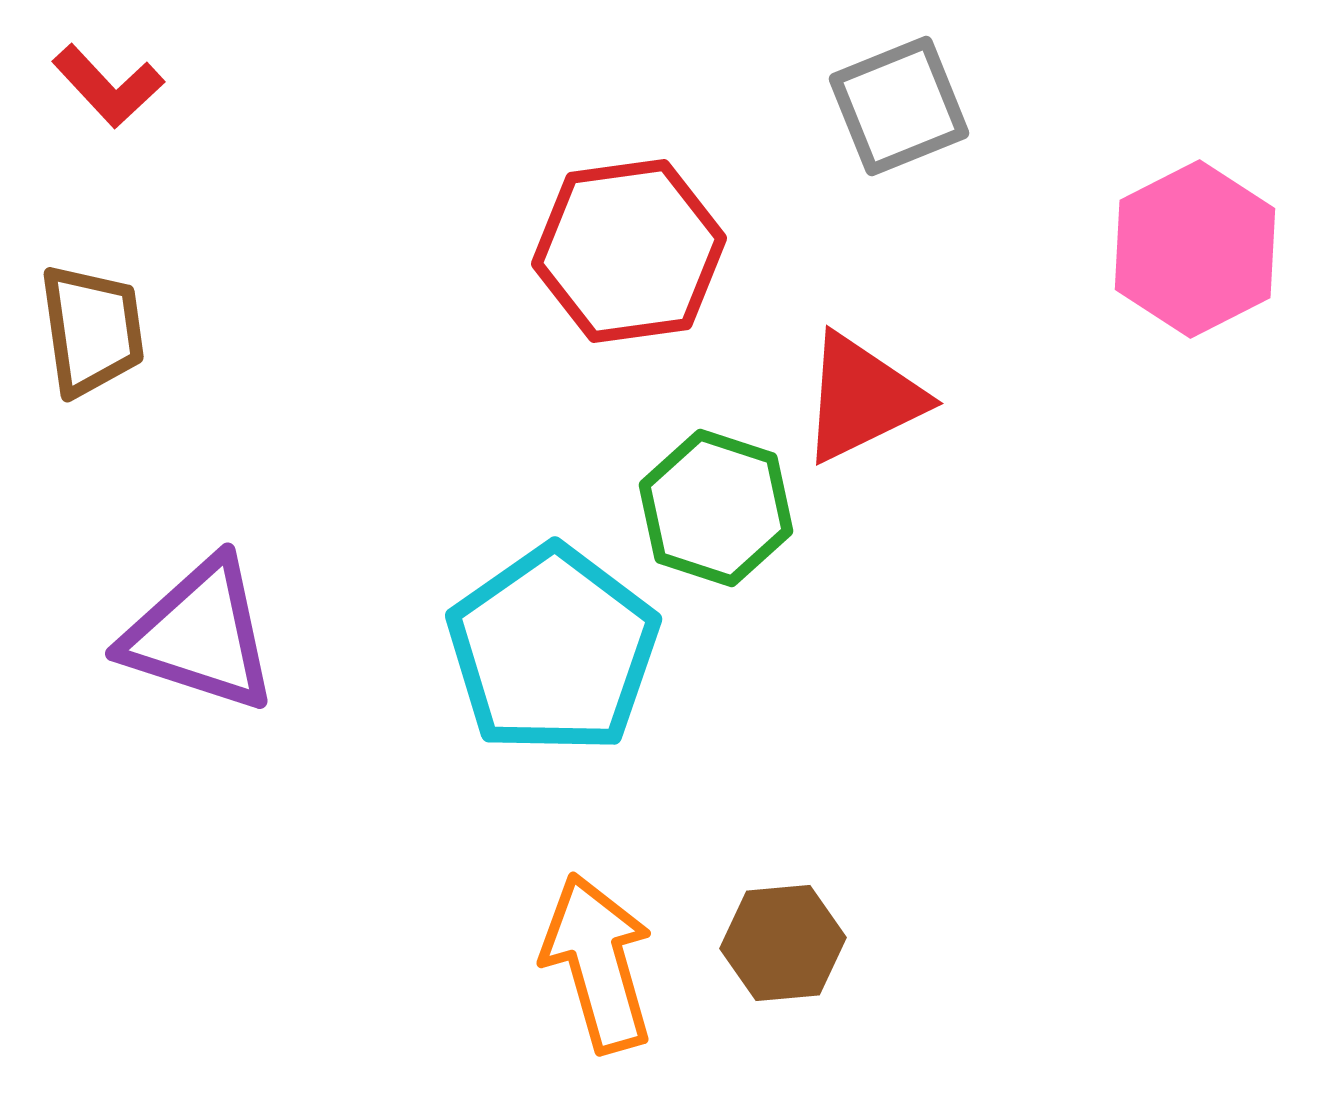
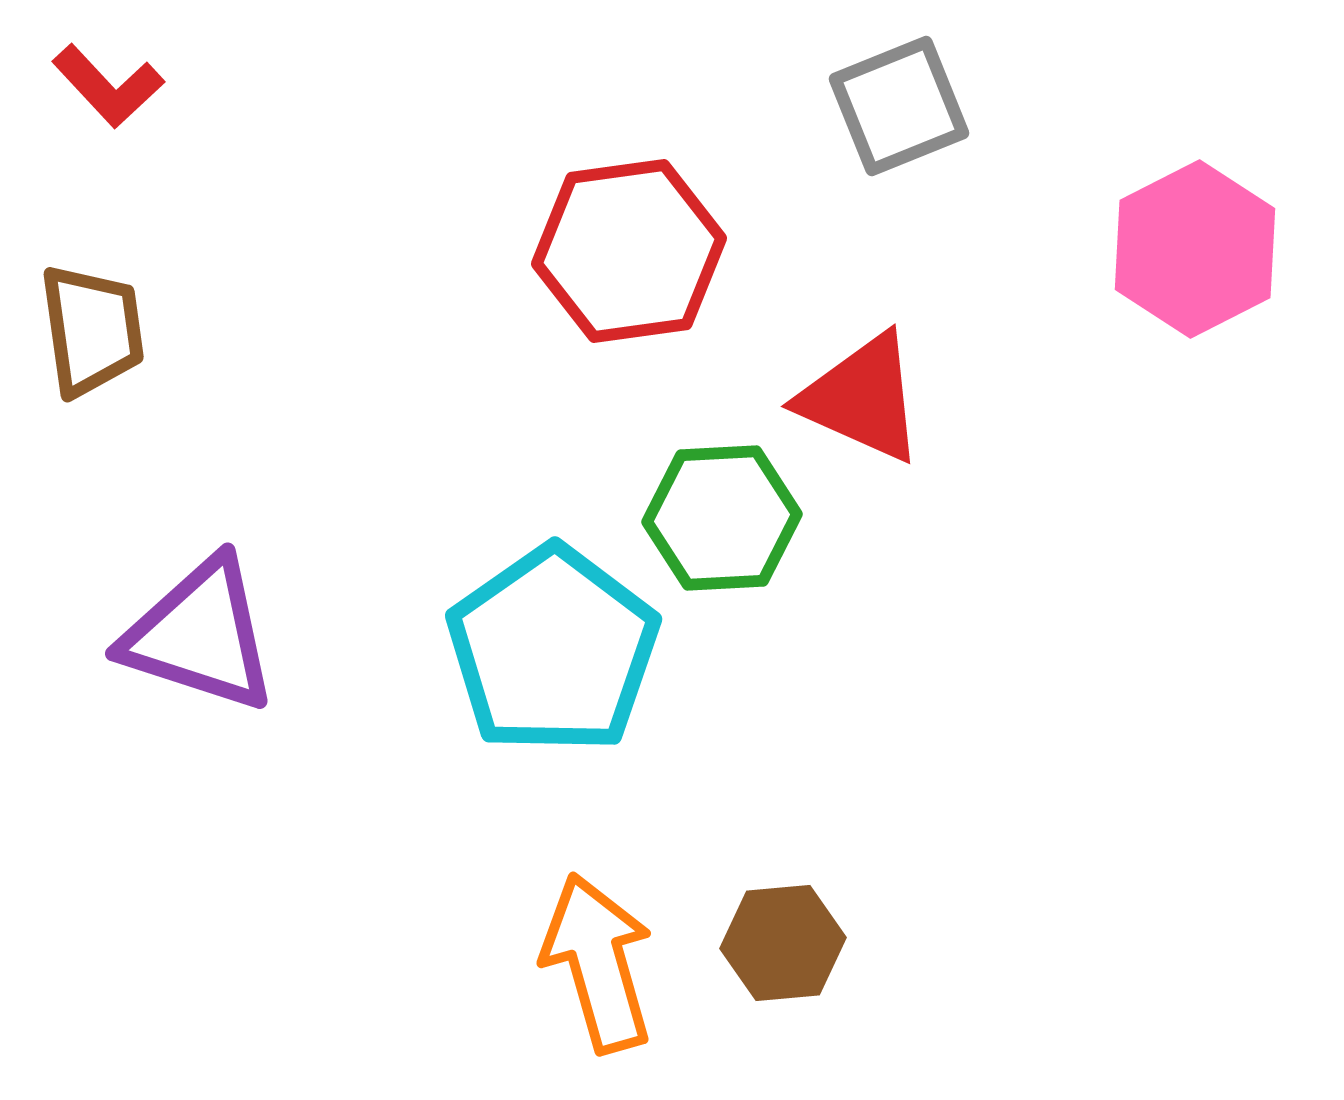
red triangle: rotated 50 degrees clockwise
green hexagon: moved 6 px right, 10 px down; rotated 21 degrees counterclockwise
